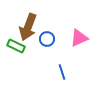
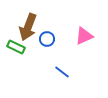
pink triangle: moved 5 px right, 2 px up
green rectangle: moved 1 px down
blue line: rotated 35 degrees counterclockwise
